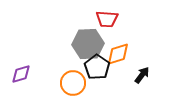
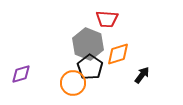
gray hexagon: rotated 24 degrees clockwise
black pentagon: moved 7 px left
